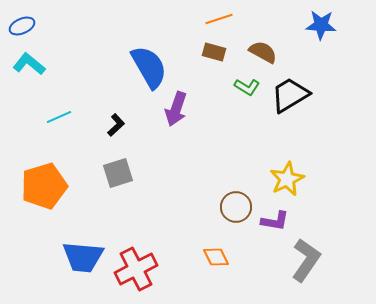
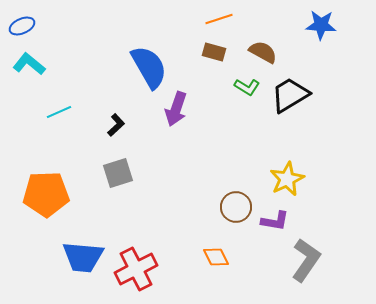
cyan line: moved 5 px up
orange pentagon: moved 2 px right, 8 px down; rotated 15 degrees clockwise
